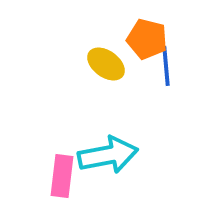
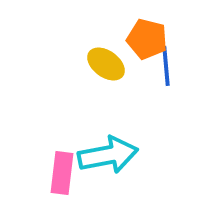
pink rectangle: moved 3 px up
